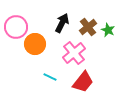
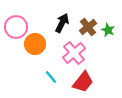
cyan line: moved 1 px right; rotated 24 degrees clockwise
